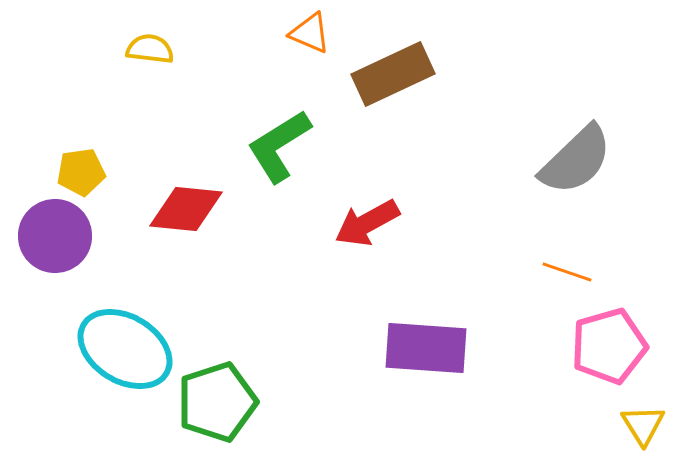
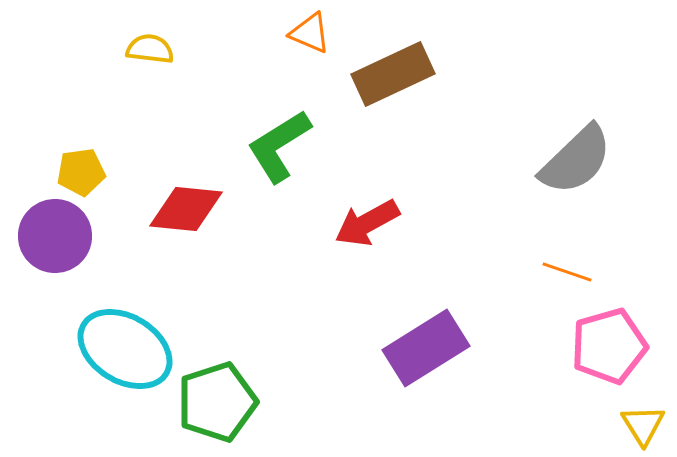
purple rectangle: rotated 36 degrees counterclockwise
